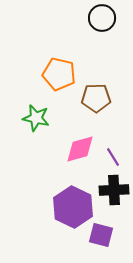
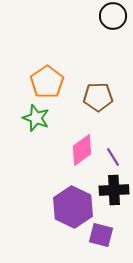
black circle: moved 11 px right, 2 px up
orange pentagon: moved 12 px left, 8 px down; rotated 24 degrees clockwise
brown pentagon: moved 2 px right, 1 px up
green star: rotated 8 degrees clockwise
pink diamond: moved 2 px right, 1 px down; rotated 20 degrees counterclockwise
